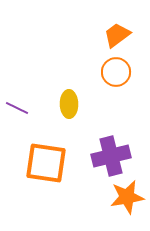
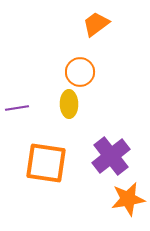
orange trapezoid: moved 21 px left, 11 px up
orange circle: moved 36 px left
purple line: rotated 35 degrees counterclockwise
purple cross: rotated 24 degrees counterclockwise
orange star: moved 1 px right, 2 px down
